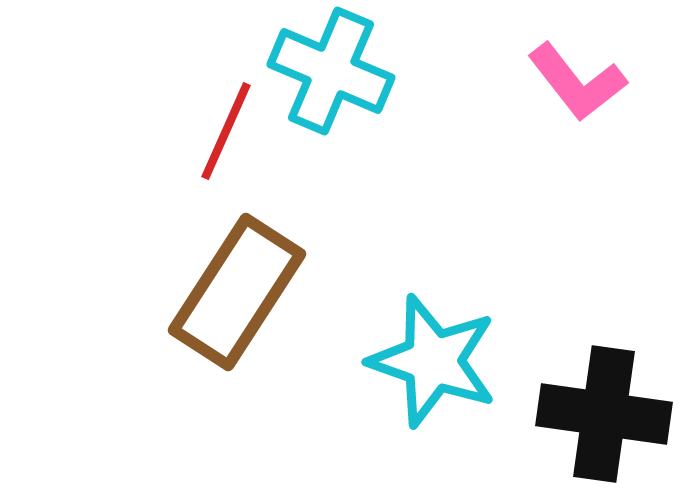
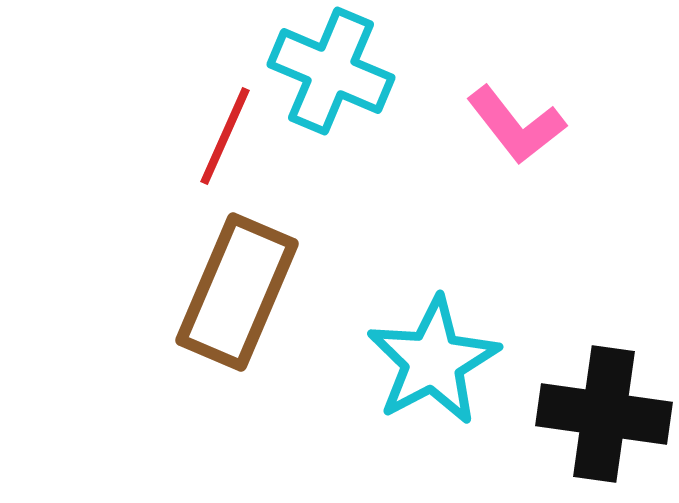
pink L-shape: moved 61 px left, 43 px down
red line: moved 1 px left, 5 px down
brown rectangle: rotated 10 degrees counterclockwise
cyan star: rotated 25 degrees clockwise
